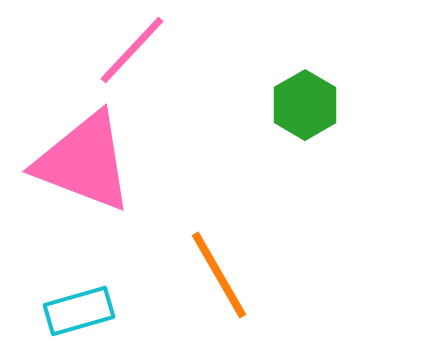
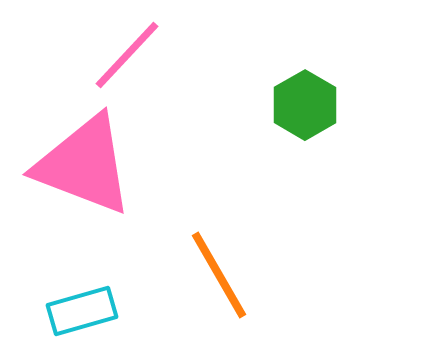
pink line: moved 5 px left, 5 px down
pink triangle: moved 3 px down
cyan rectangle: moved 3 px right
